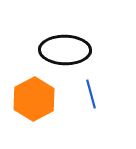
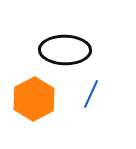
blue line: rotated 40 degrees clockwise
